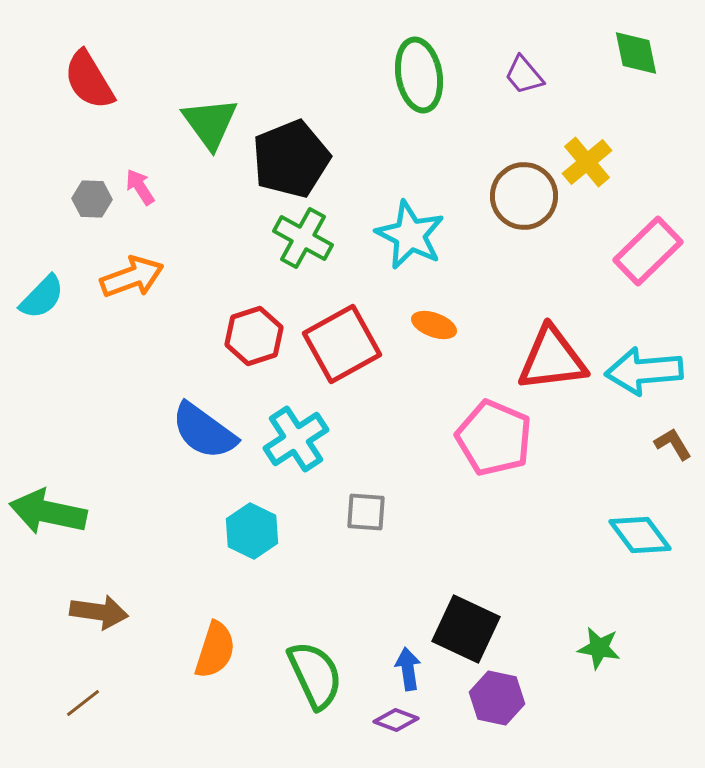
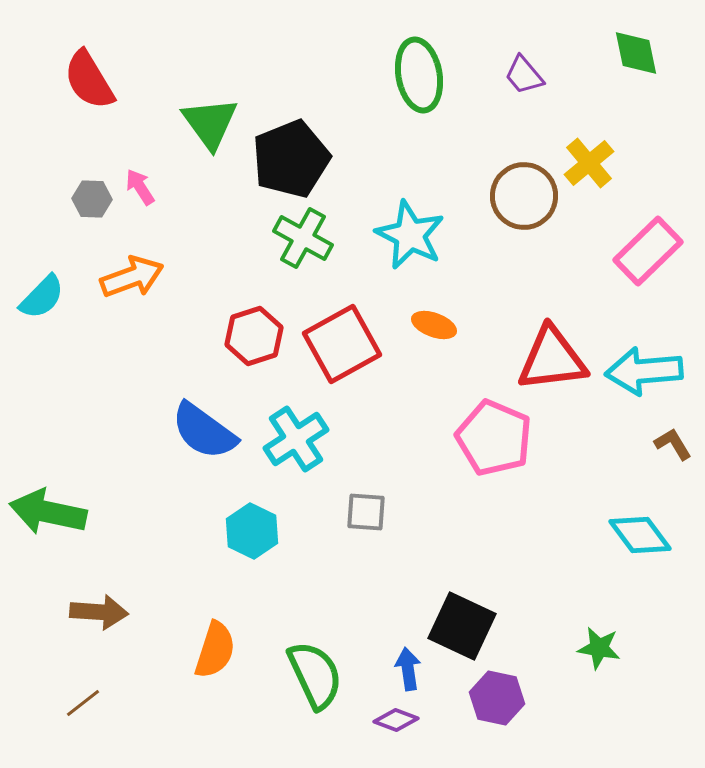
yellow cross: moved 2 px right, 1 px down
brown arrow: rotated 4 degrees counterclockwise
black square: moved 4 px left, 3 px up
